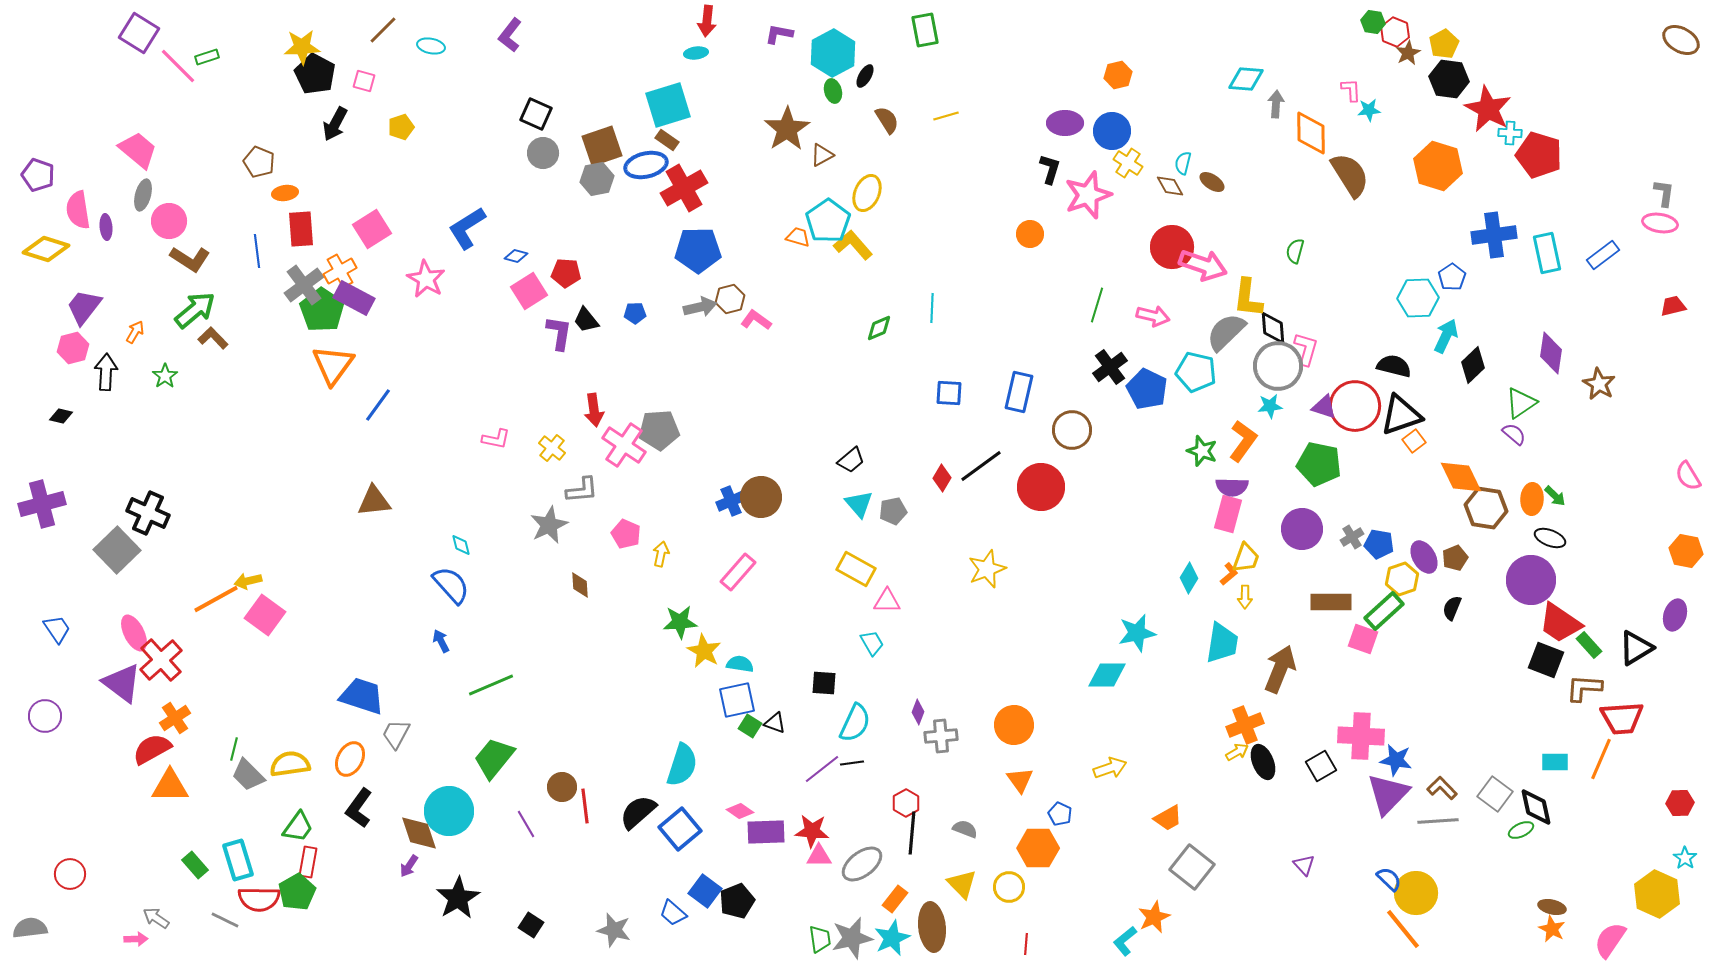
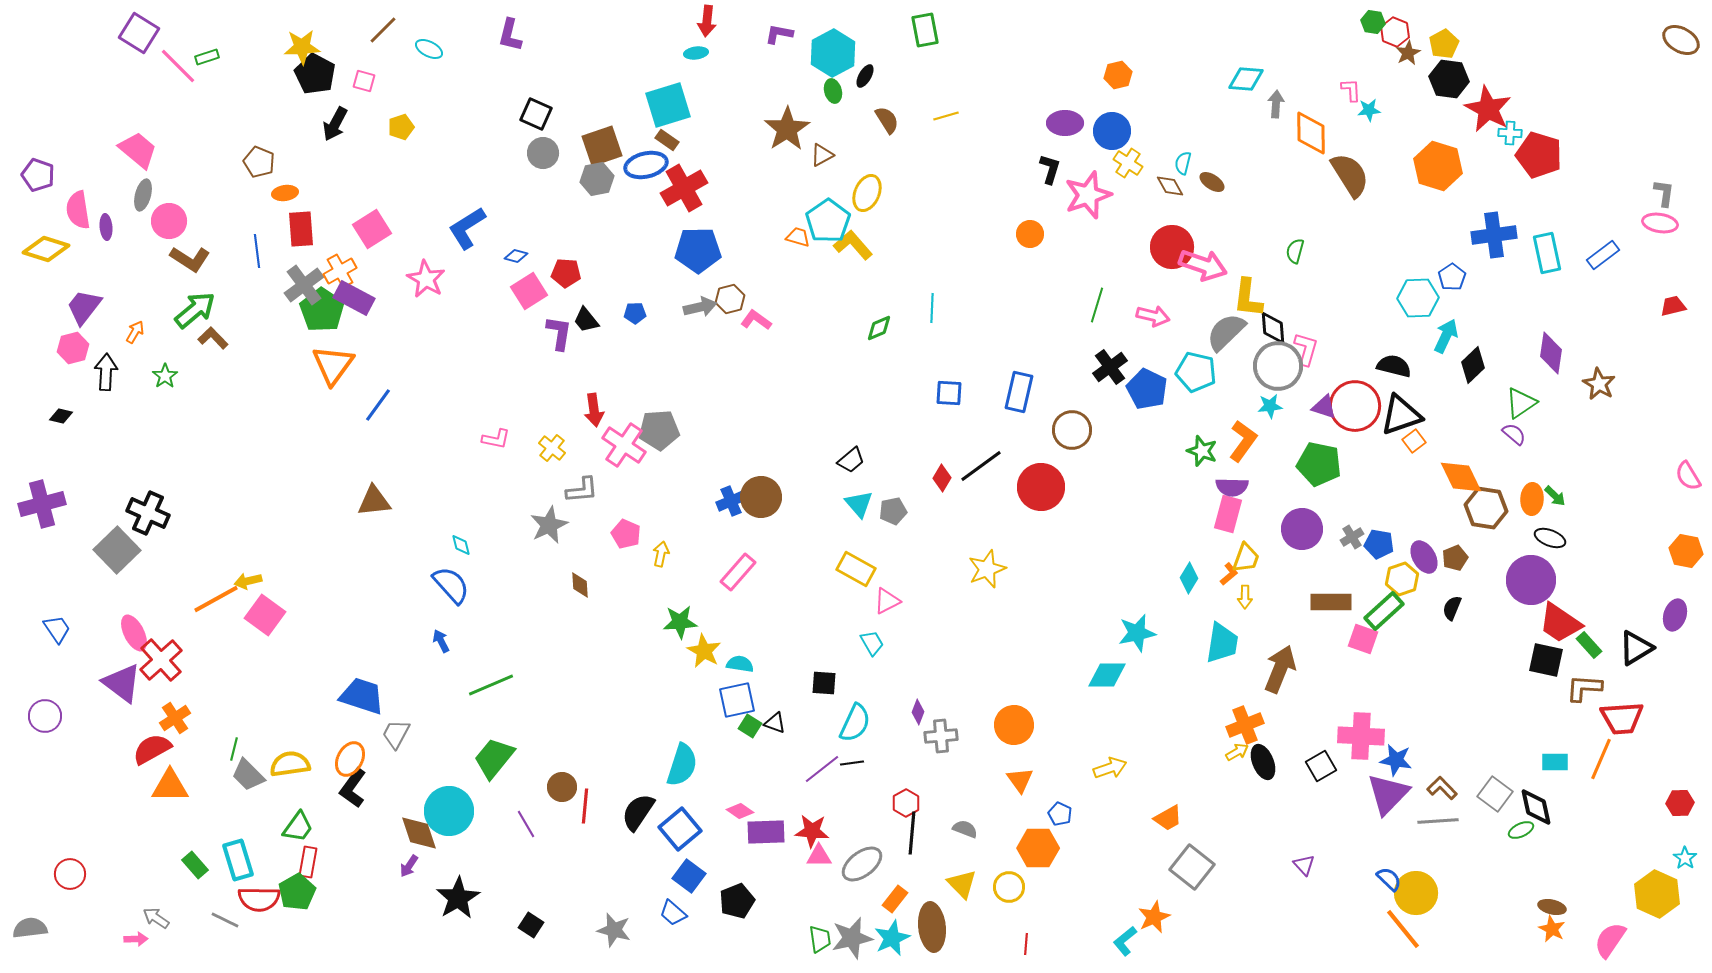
purple L-shape at (510, 35): rotated 24 degrees counterclockwise
cyan ellipse at (431, 46): moved 2 px left, 3 px down; rotated 16 degrees clockwise
pink triangle at (887, 601): rotated 28 degrees counterclockwise
black square at (1546, 660): rotated 9 degrees counterclockwise
red line at (585, 806): rotated 12 degrees clockwise
black L-shape at (359, 808): moved 6 px left, 20 px up
black semicircle at (638, 812): rotated 15 degrees counterclockwise
blue square at (705, 891): moved 16 px left, 15 px up
